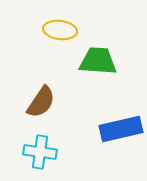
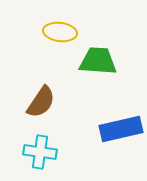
yellow ellipse: moved 2 px down
